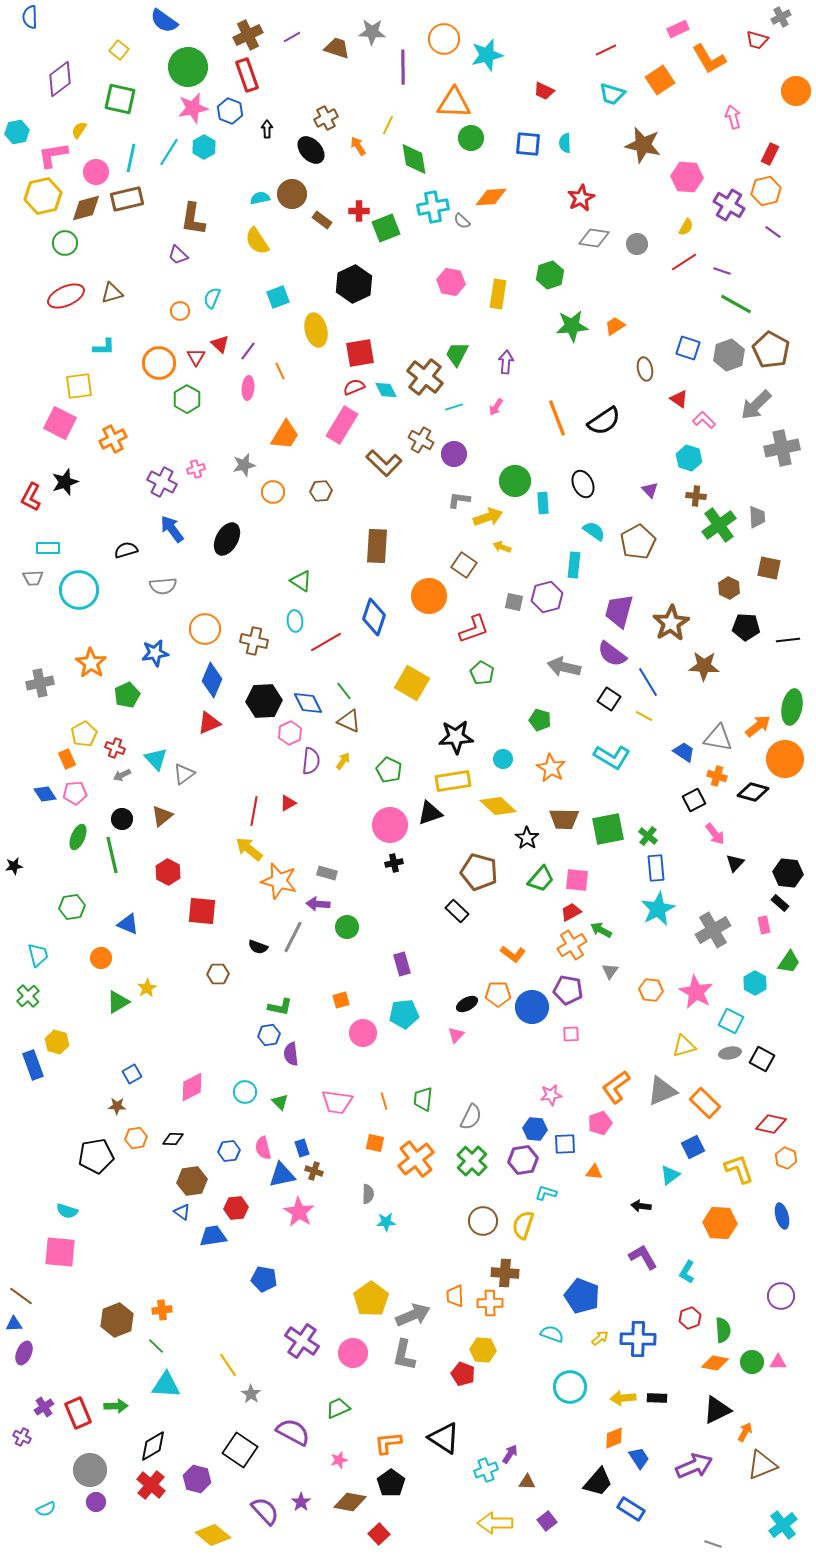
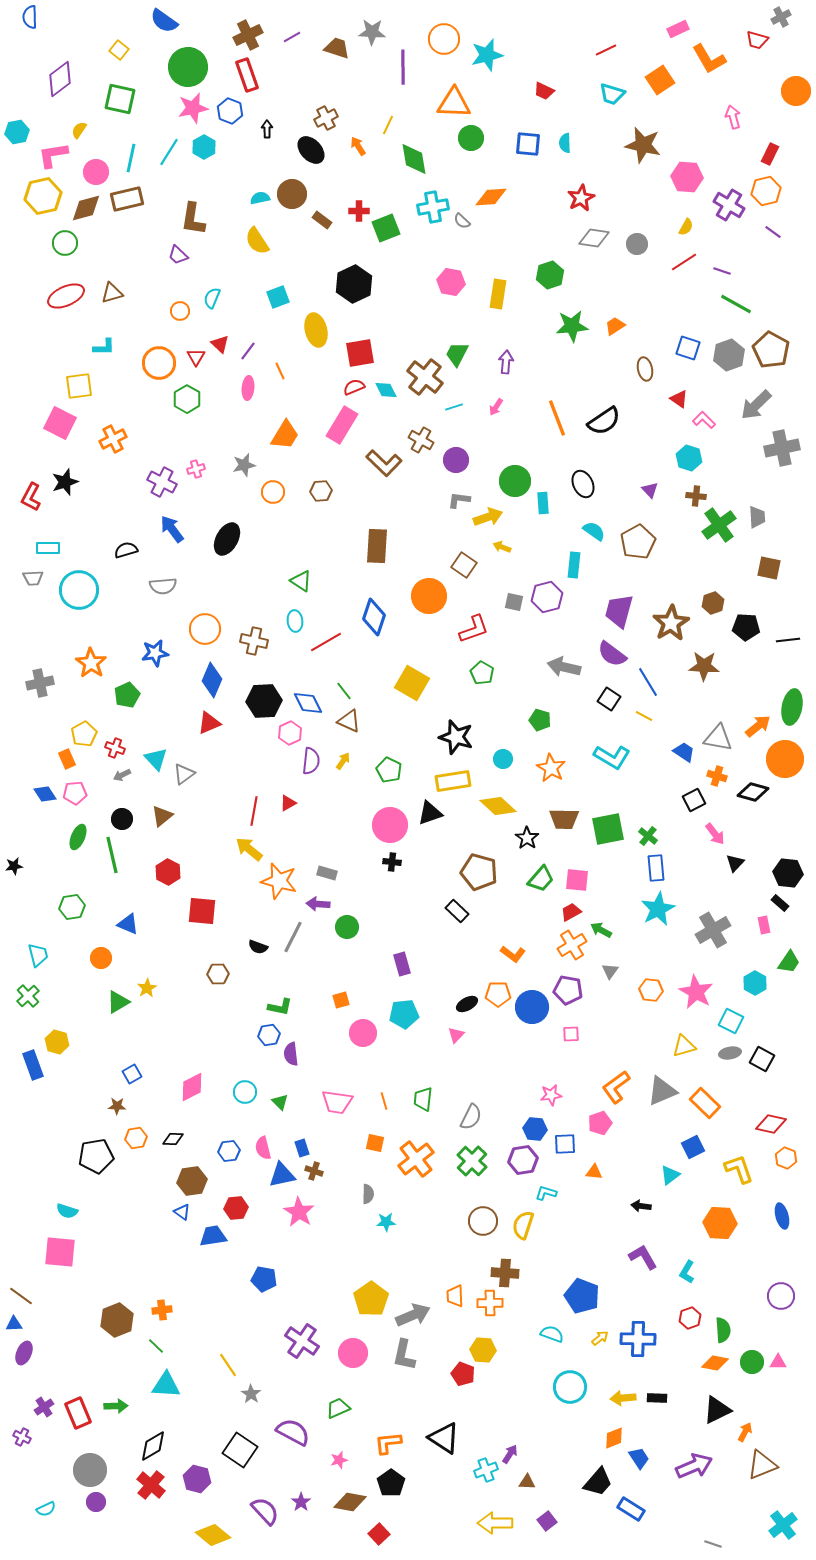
purple circle at (454, 454): moved 2 px right, 6 px down
brown hexagon at (729, 588): moved 16 px left, 15 px down; rotated 15 degrees clockwise
black star at (456, 737): rotated 20 degrees clockwise
black cross at (394, 863): moved 2 px left, 1 px up; rotated 18 degrees clockwise
